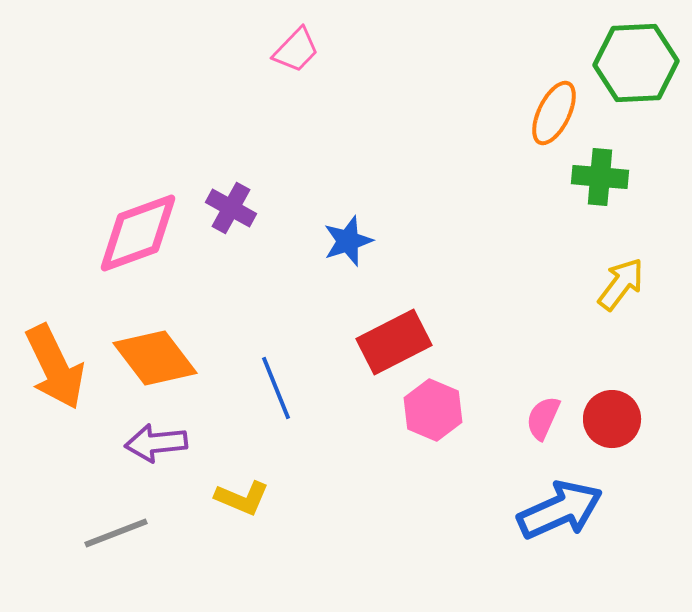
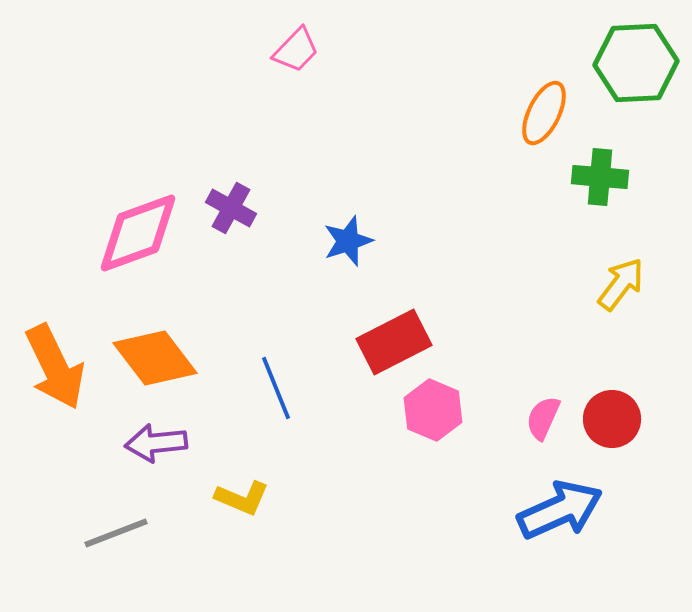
orange ellipse: moved 10 px left
